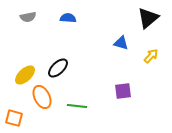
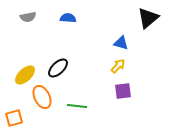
yellow arrow: moved 33 px left, 10 px down
orange square: rotated 30 degrees counterclockwise
